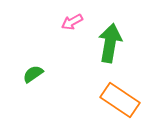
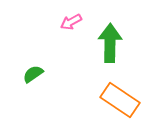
pink arrow: moved 1 px left
green arrow: rotated 9 degrees counterclockwise
